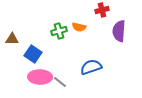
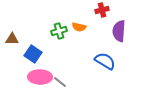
blue semicircle: moved 14 px right, 6 px up; rotated 50 degrees clockwise
